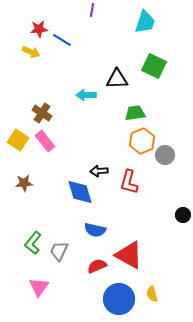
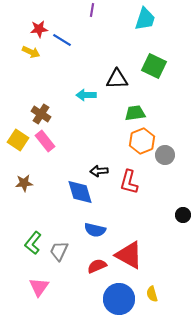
cyan trapezoid: moved 3 px up
brown cross: moved 1 px left, 1 px down
